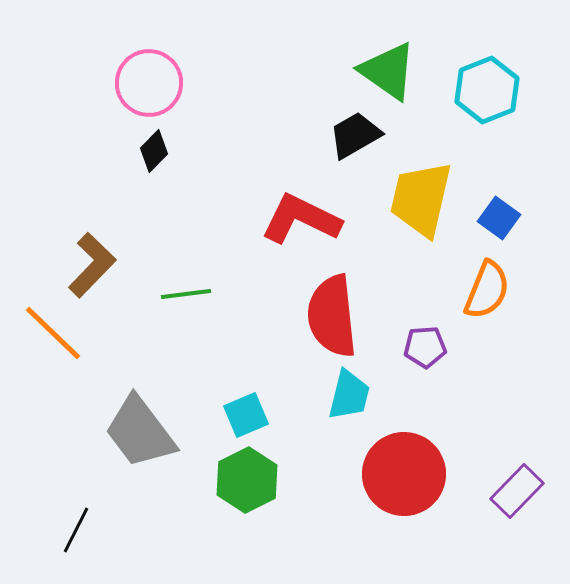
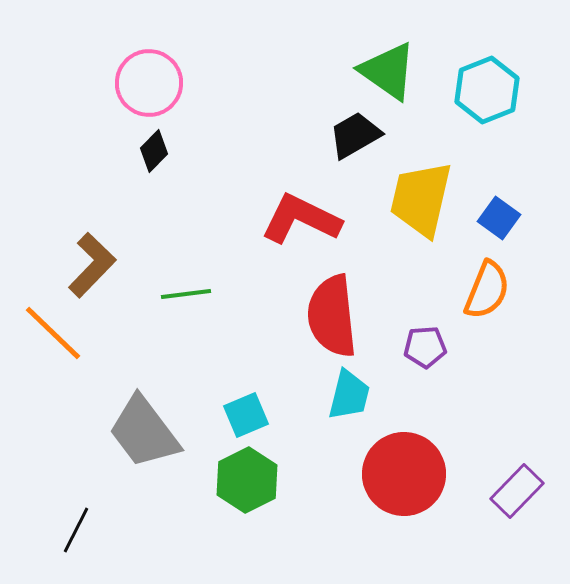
gray trapezoid: moved 4 px right
